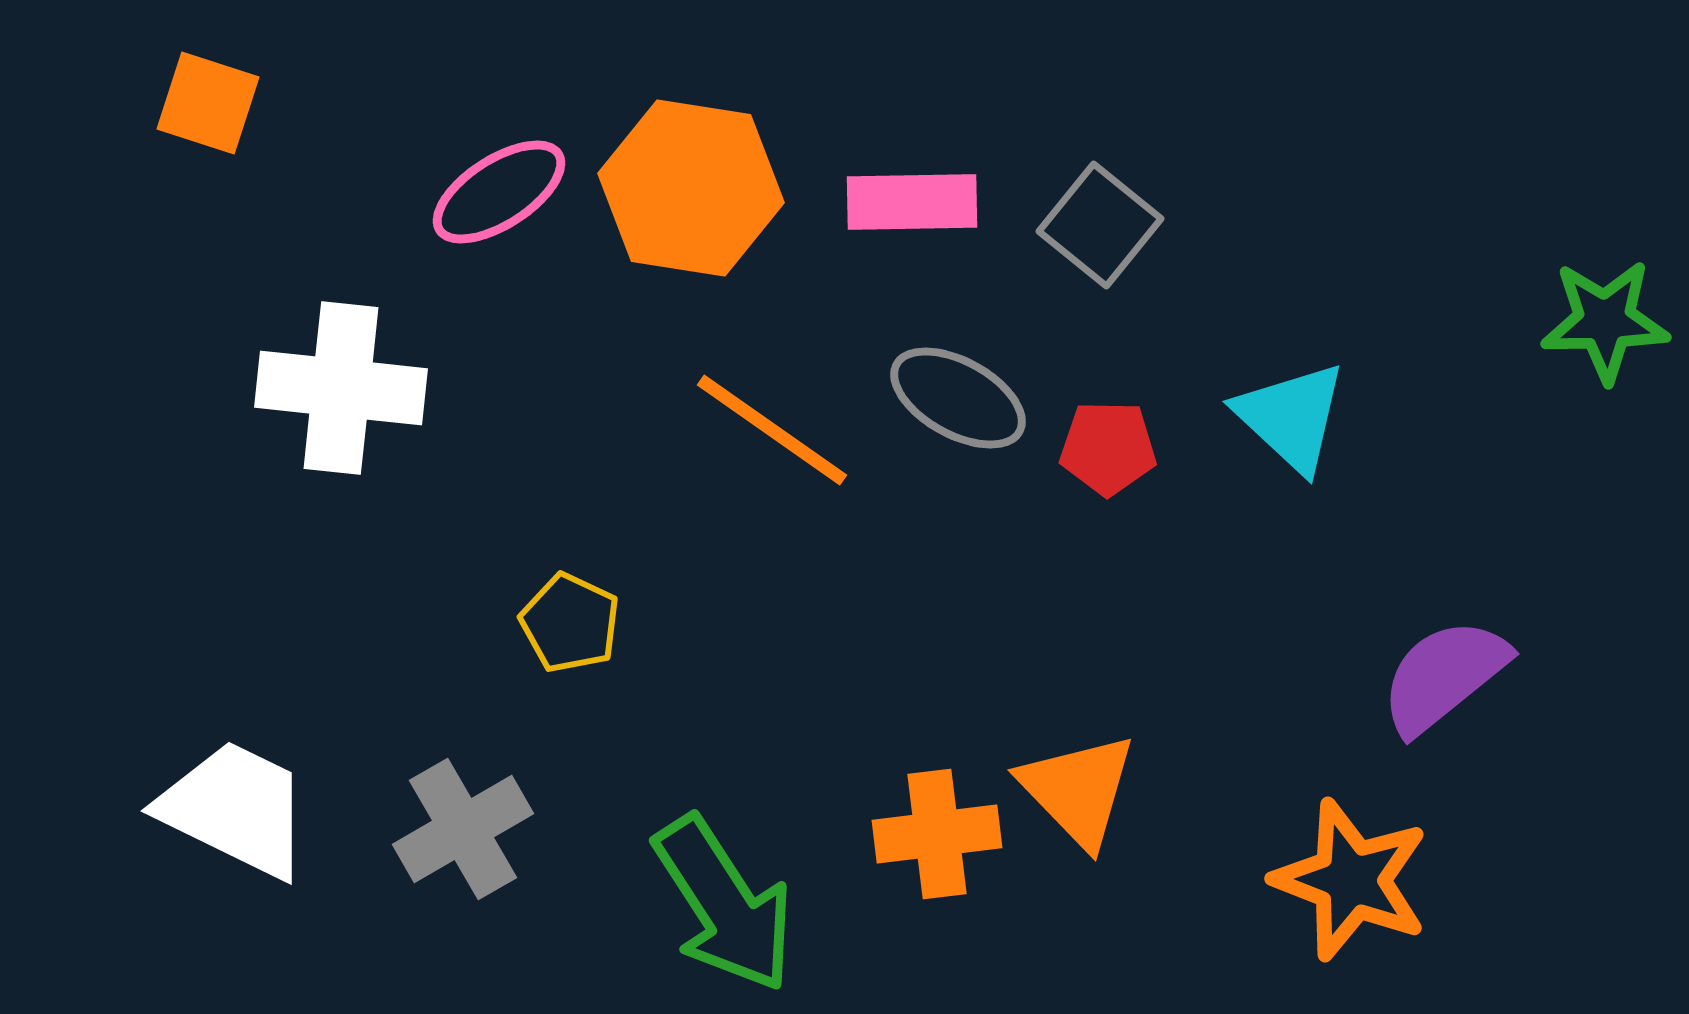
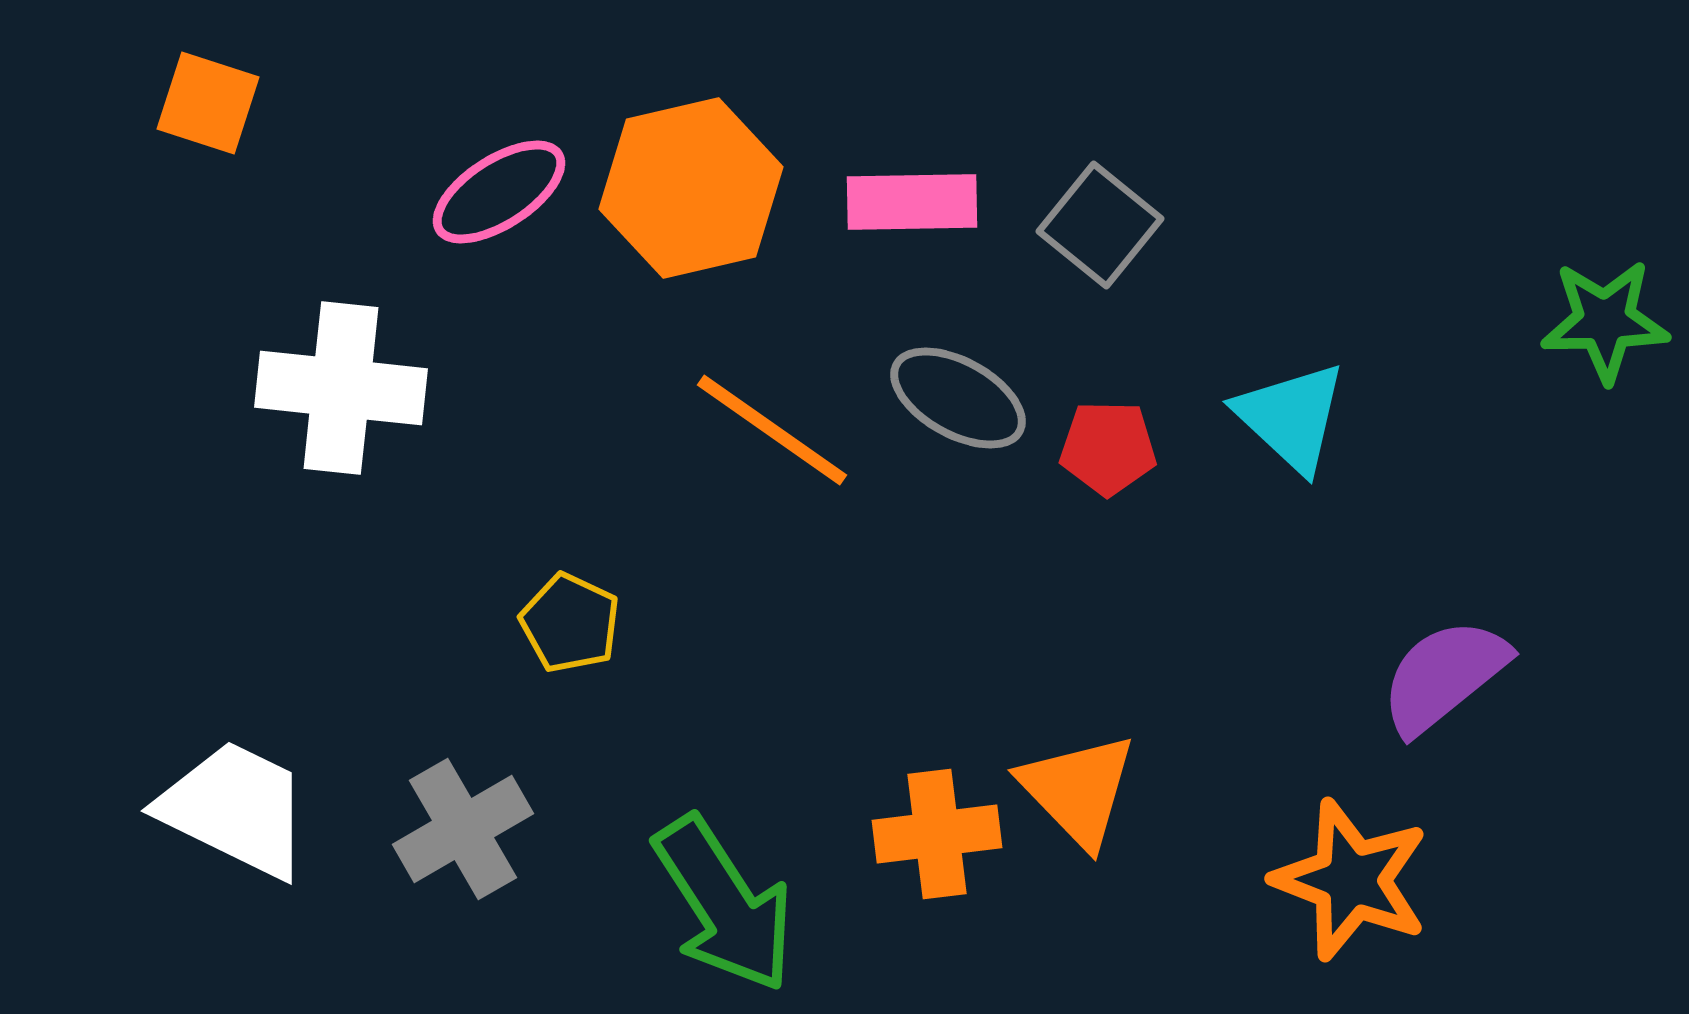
orange hexagon: rotated 22 degrees counterclockwise
